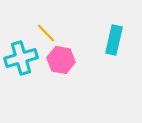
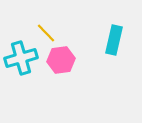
pink hexagon: rotated 16 degrees counterclockwise
